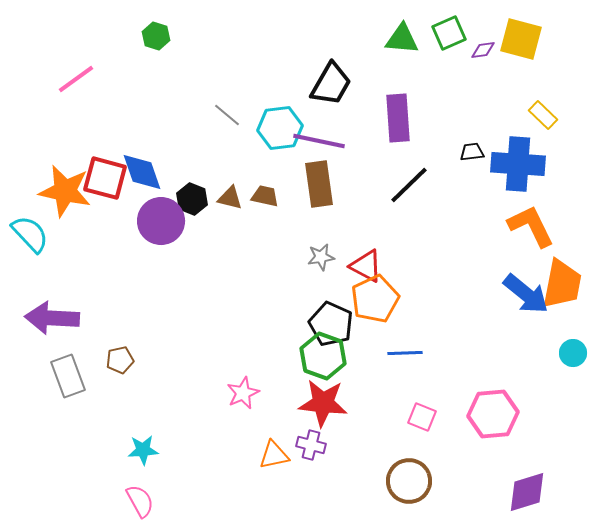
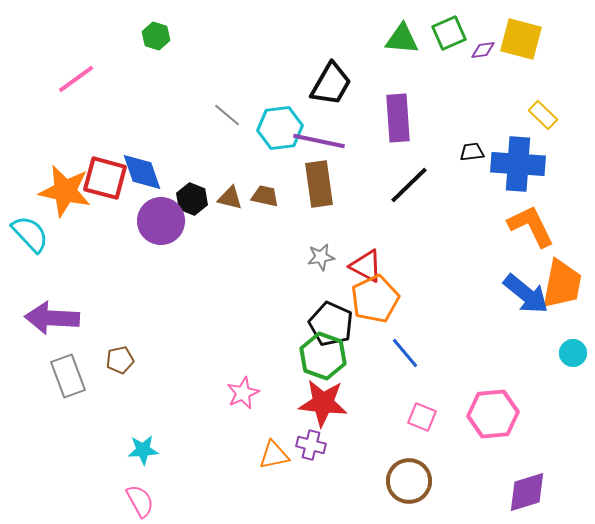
blue line at (405, 353): rotated 52 degrees clockwise
